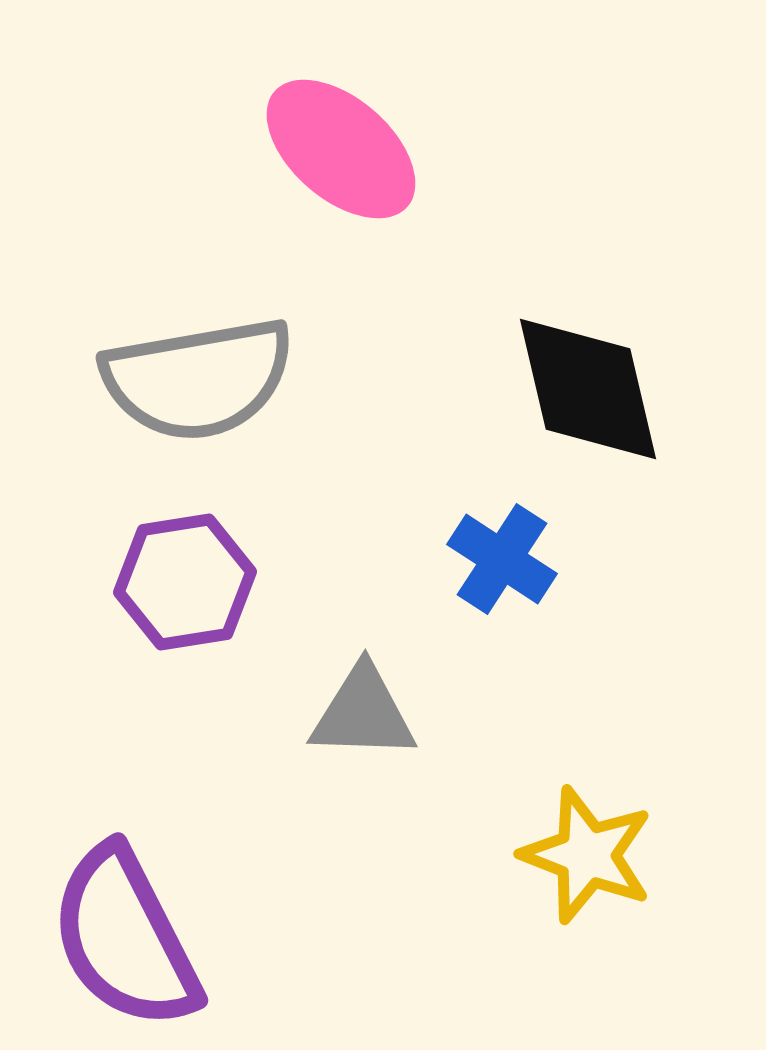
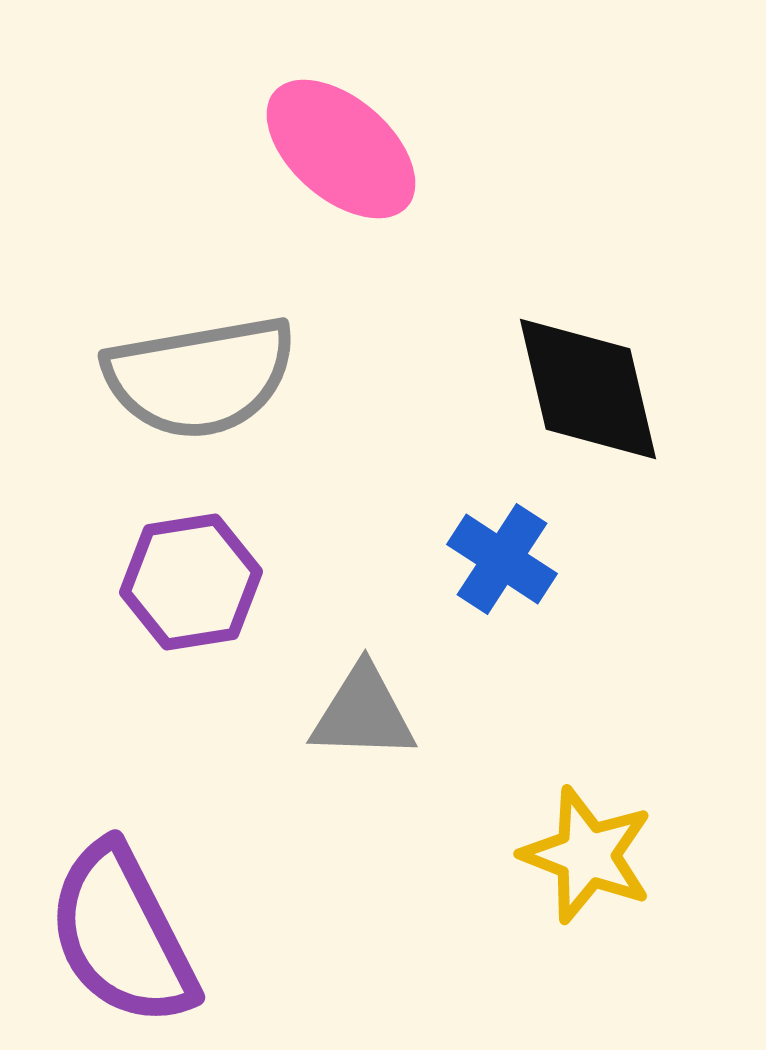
gray semicircle: moved 2 px right, 2 px up
purple hexagon: moved 6 px right
purple semicircle: moved 3 px left, 3 px up
